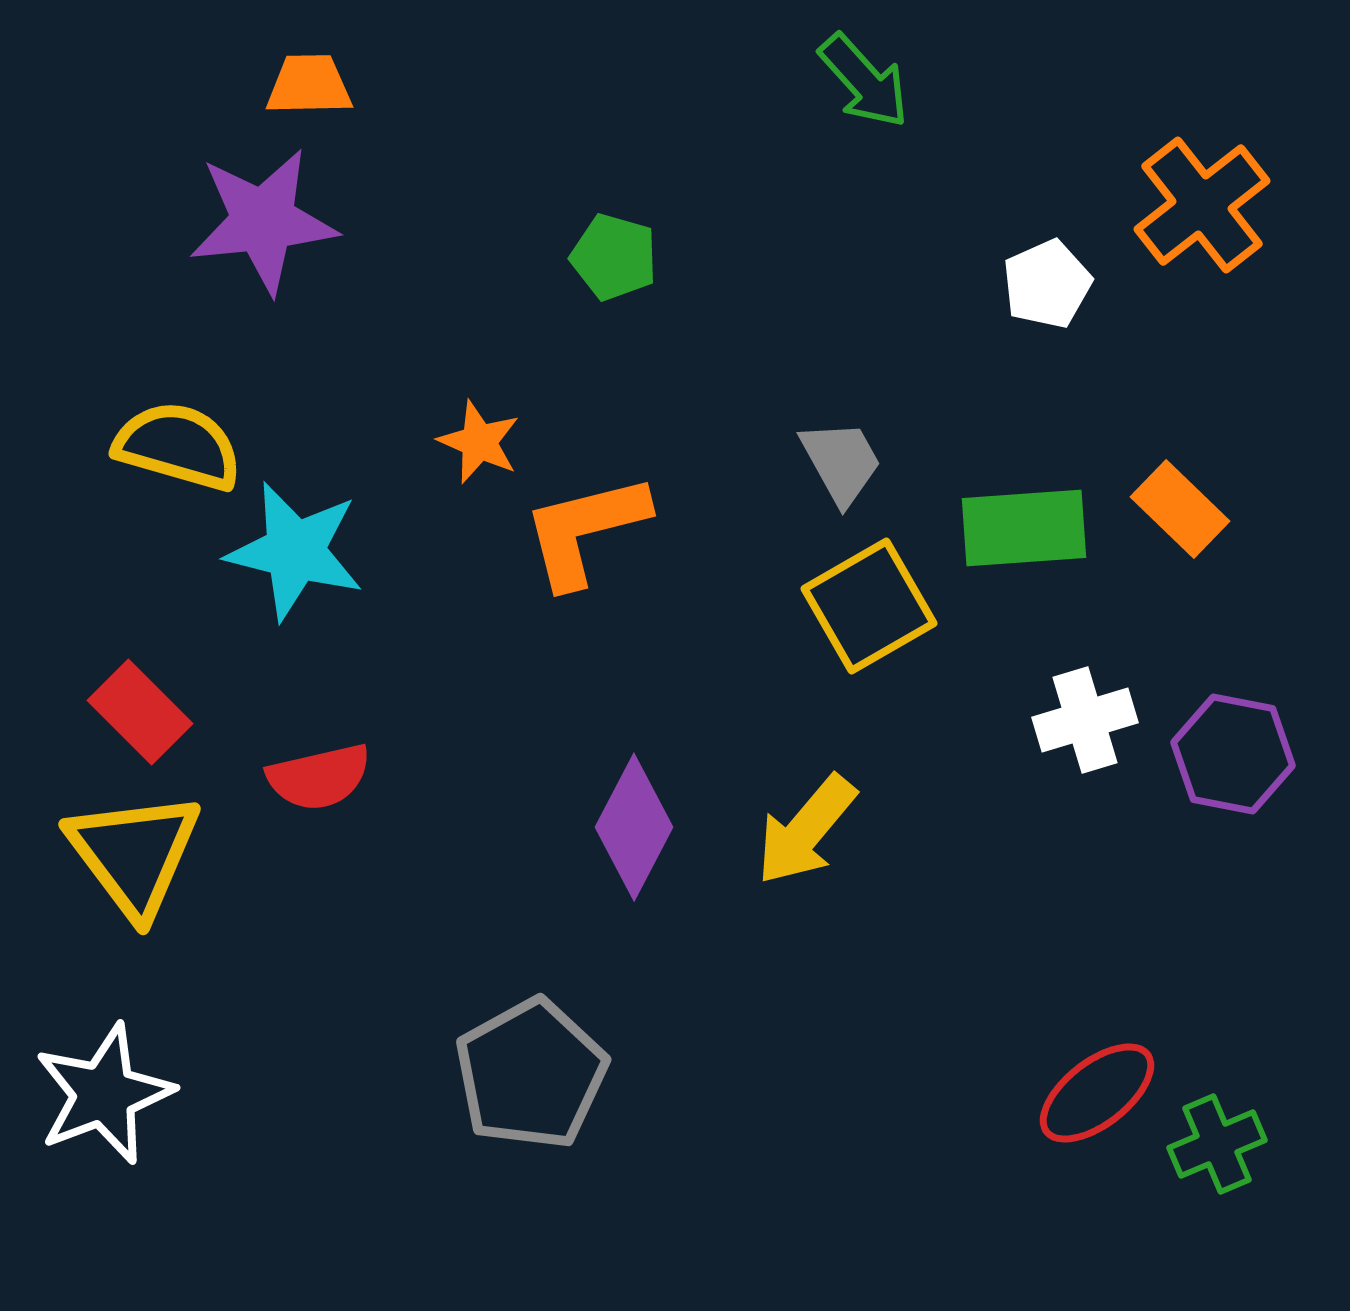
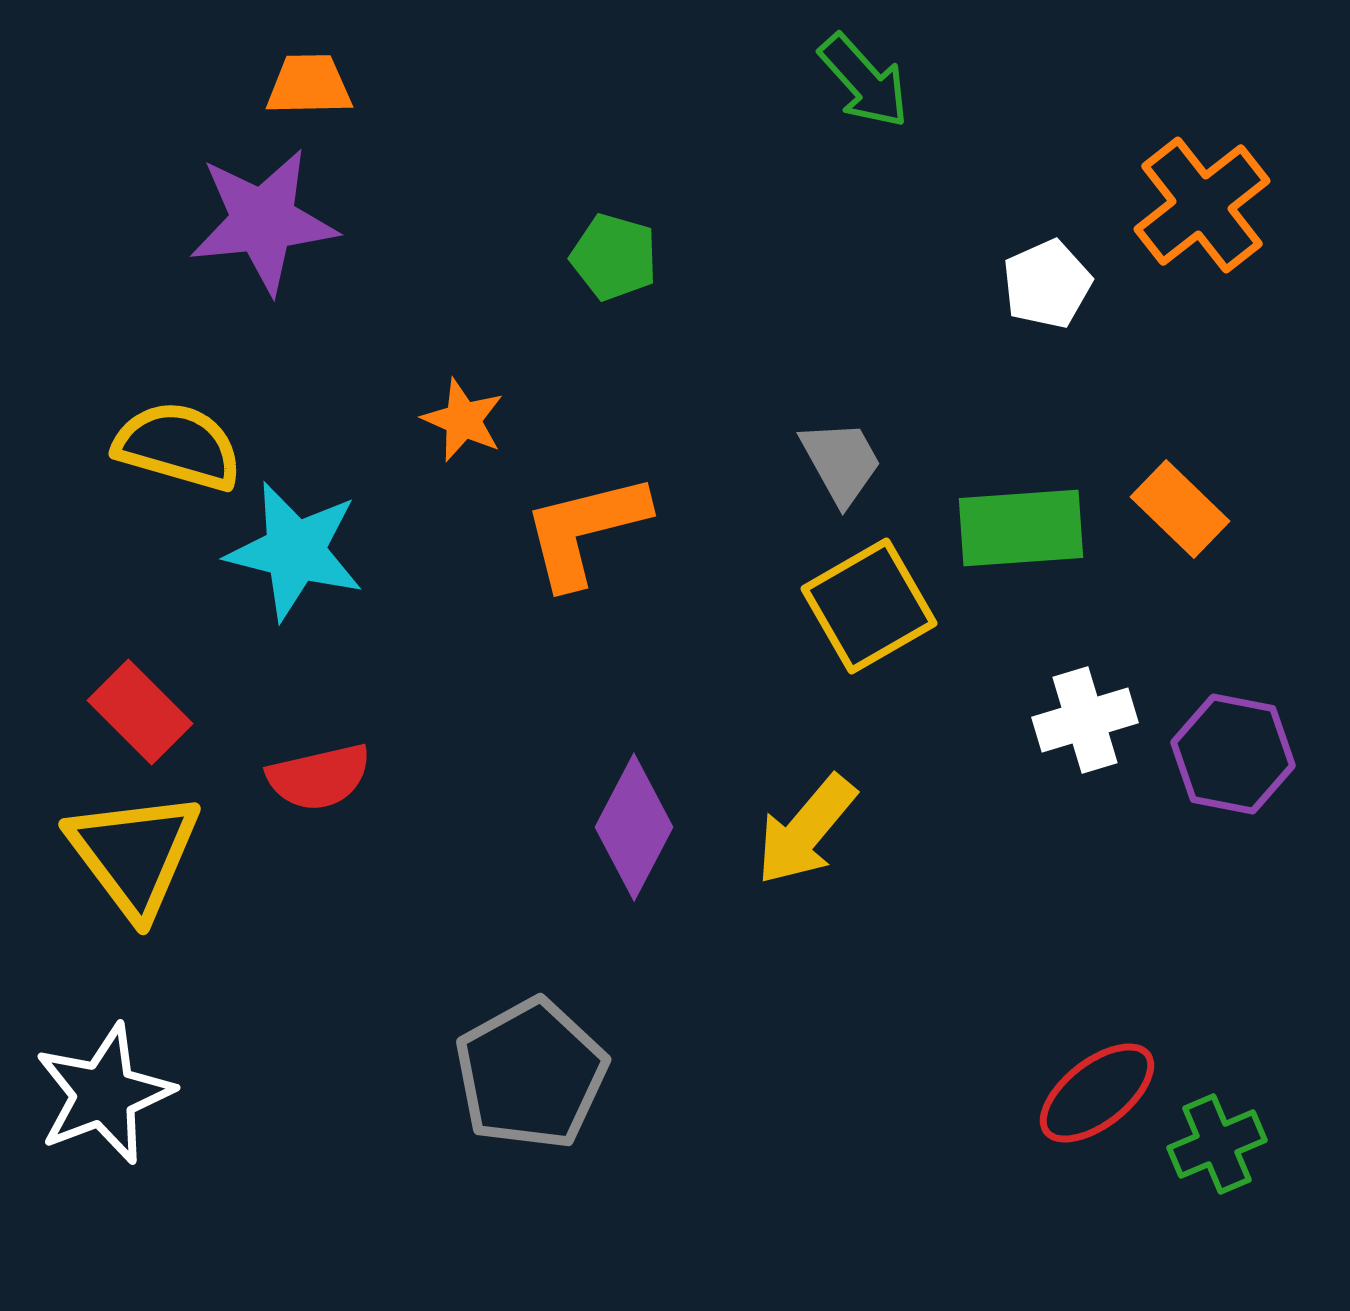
orange star: moved 16 px left, 22 px up
green rectangle: moved 3 px left
